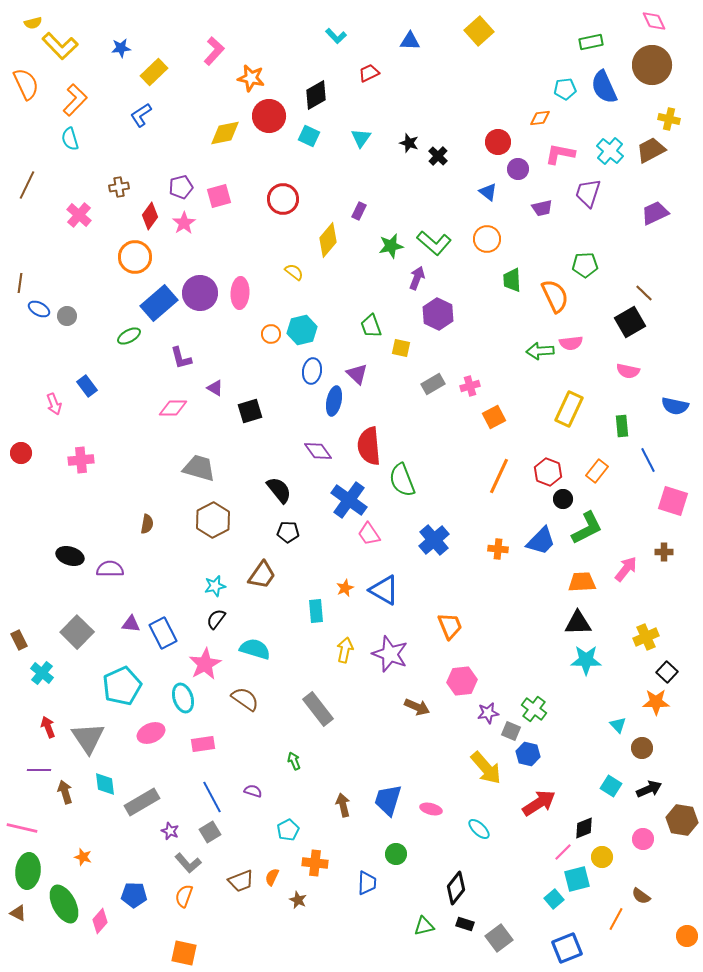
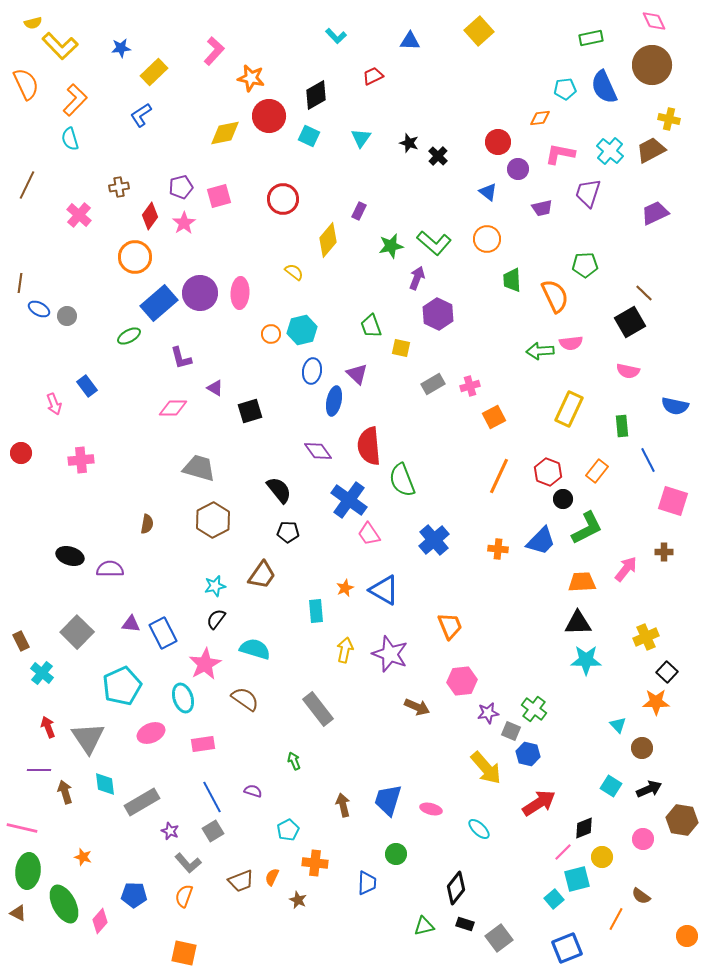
green rectangle at (591, 42): moved 4 px up
red trapezoid at (369, 73): moved 4 px right, 3 px down
brown rectangle at (19, 640): moved 2 px right, 1 px down
gray square at (210, 832): moved 3 px right, 1 px up
